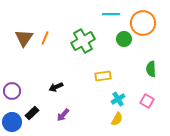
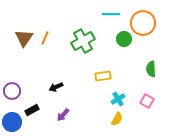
black rectangle: moved 3 px up; rotated 16 degrees clockwise
